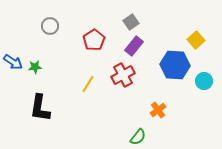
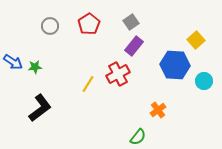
red pentagon: moved 5 px left, 16 px up
red cross: moved 5 px left, 1 px up
black L-shape: rotated 136 degrees counterclockwise
